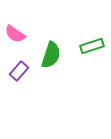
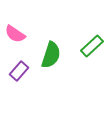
green rectangle: rotated 25 degrees counterclockwise
